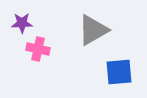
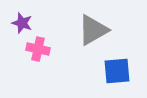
purple star: rotated 20 degrees clockwise
blue square: moved 2 px left, 1 px up
